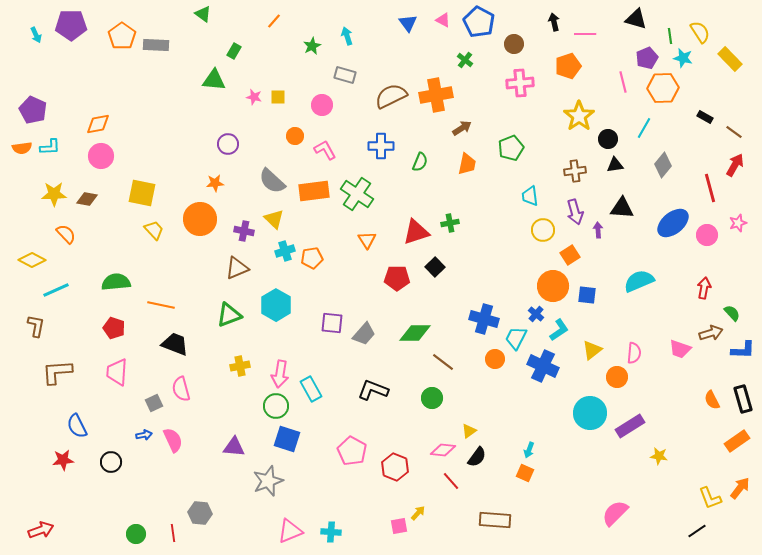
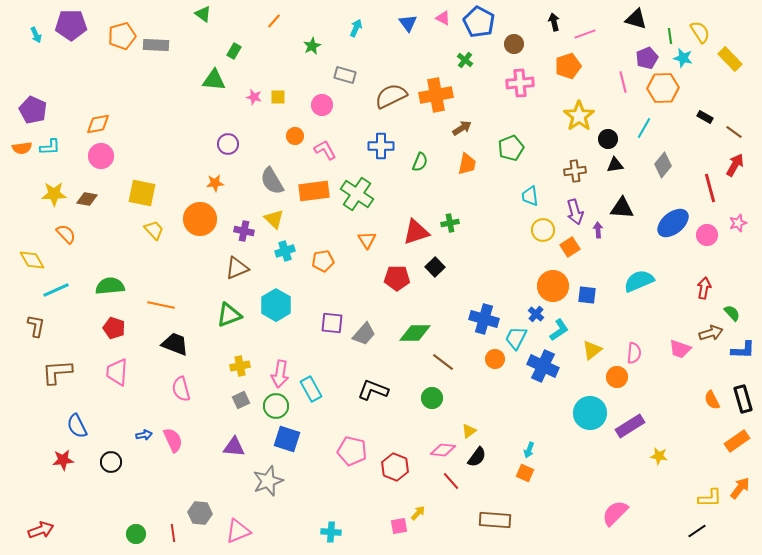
pink triangle at (443, 20): moved 2 px up
pink line at (585, 34): rotated 20 degrees counterclockwise
orange pentagon at (122, 36): rotated 20 degrees clockwise
cyan arrow at (347, 36): moved 9 px right, 8 px up; rotated 42 degrees clockwise
gray semicircle at (272, 181): rotated 16 degrees clockwise
orange square at (570, 255): moved 8 px up
orange pentagon at (312, 258): moved 11 px right, 3 px down
yellow diamond at (32, 260): rotated 32 degrees clockwise
green semicircle at (116, 282): moved 6 px left, 4 px down
gray square at (154, 403): moved 87 px right, 3 px up
pink pentagon at (352, 451): rotated 16 degrees counterclockwise
yellow L-shape at (710, 498): rotated 70 degrees counterclockwise
pink triangle at (290, 531): moved 52 px left
